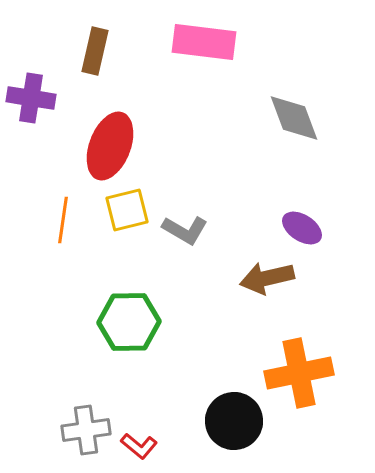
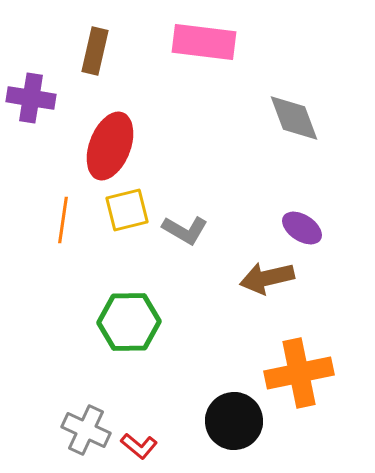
gray cross: rotated 33 degrees clockwise
